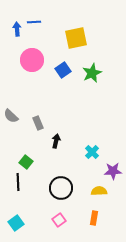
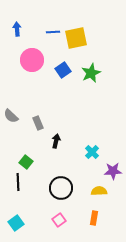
blue line: moved 19 px right, 10 px down
green star: moved 1 px left
